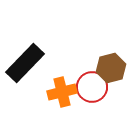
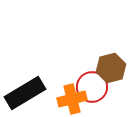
black rectangle: moved 30 px down; rotated 15 degrees clockwise
orange cross: moved 10 px right, 7 px down
